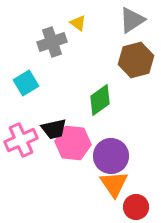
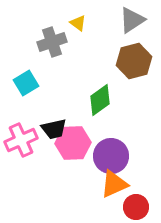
brown hexagon: moved 2 px left, 1 px down
pink hexagon: rotated 8 degrees counterclockwise
orange triangle: rotated 40 degrees clockwise
